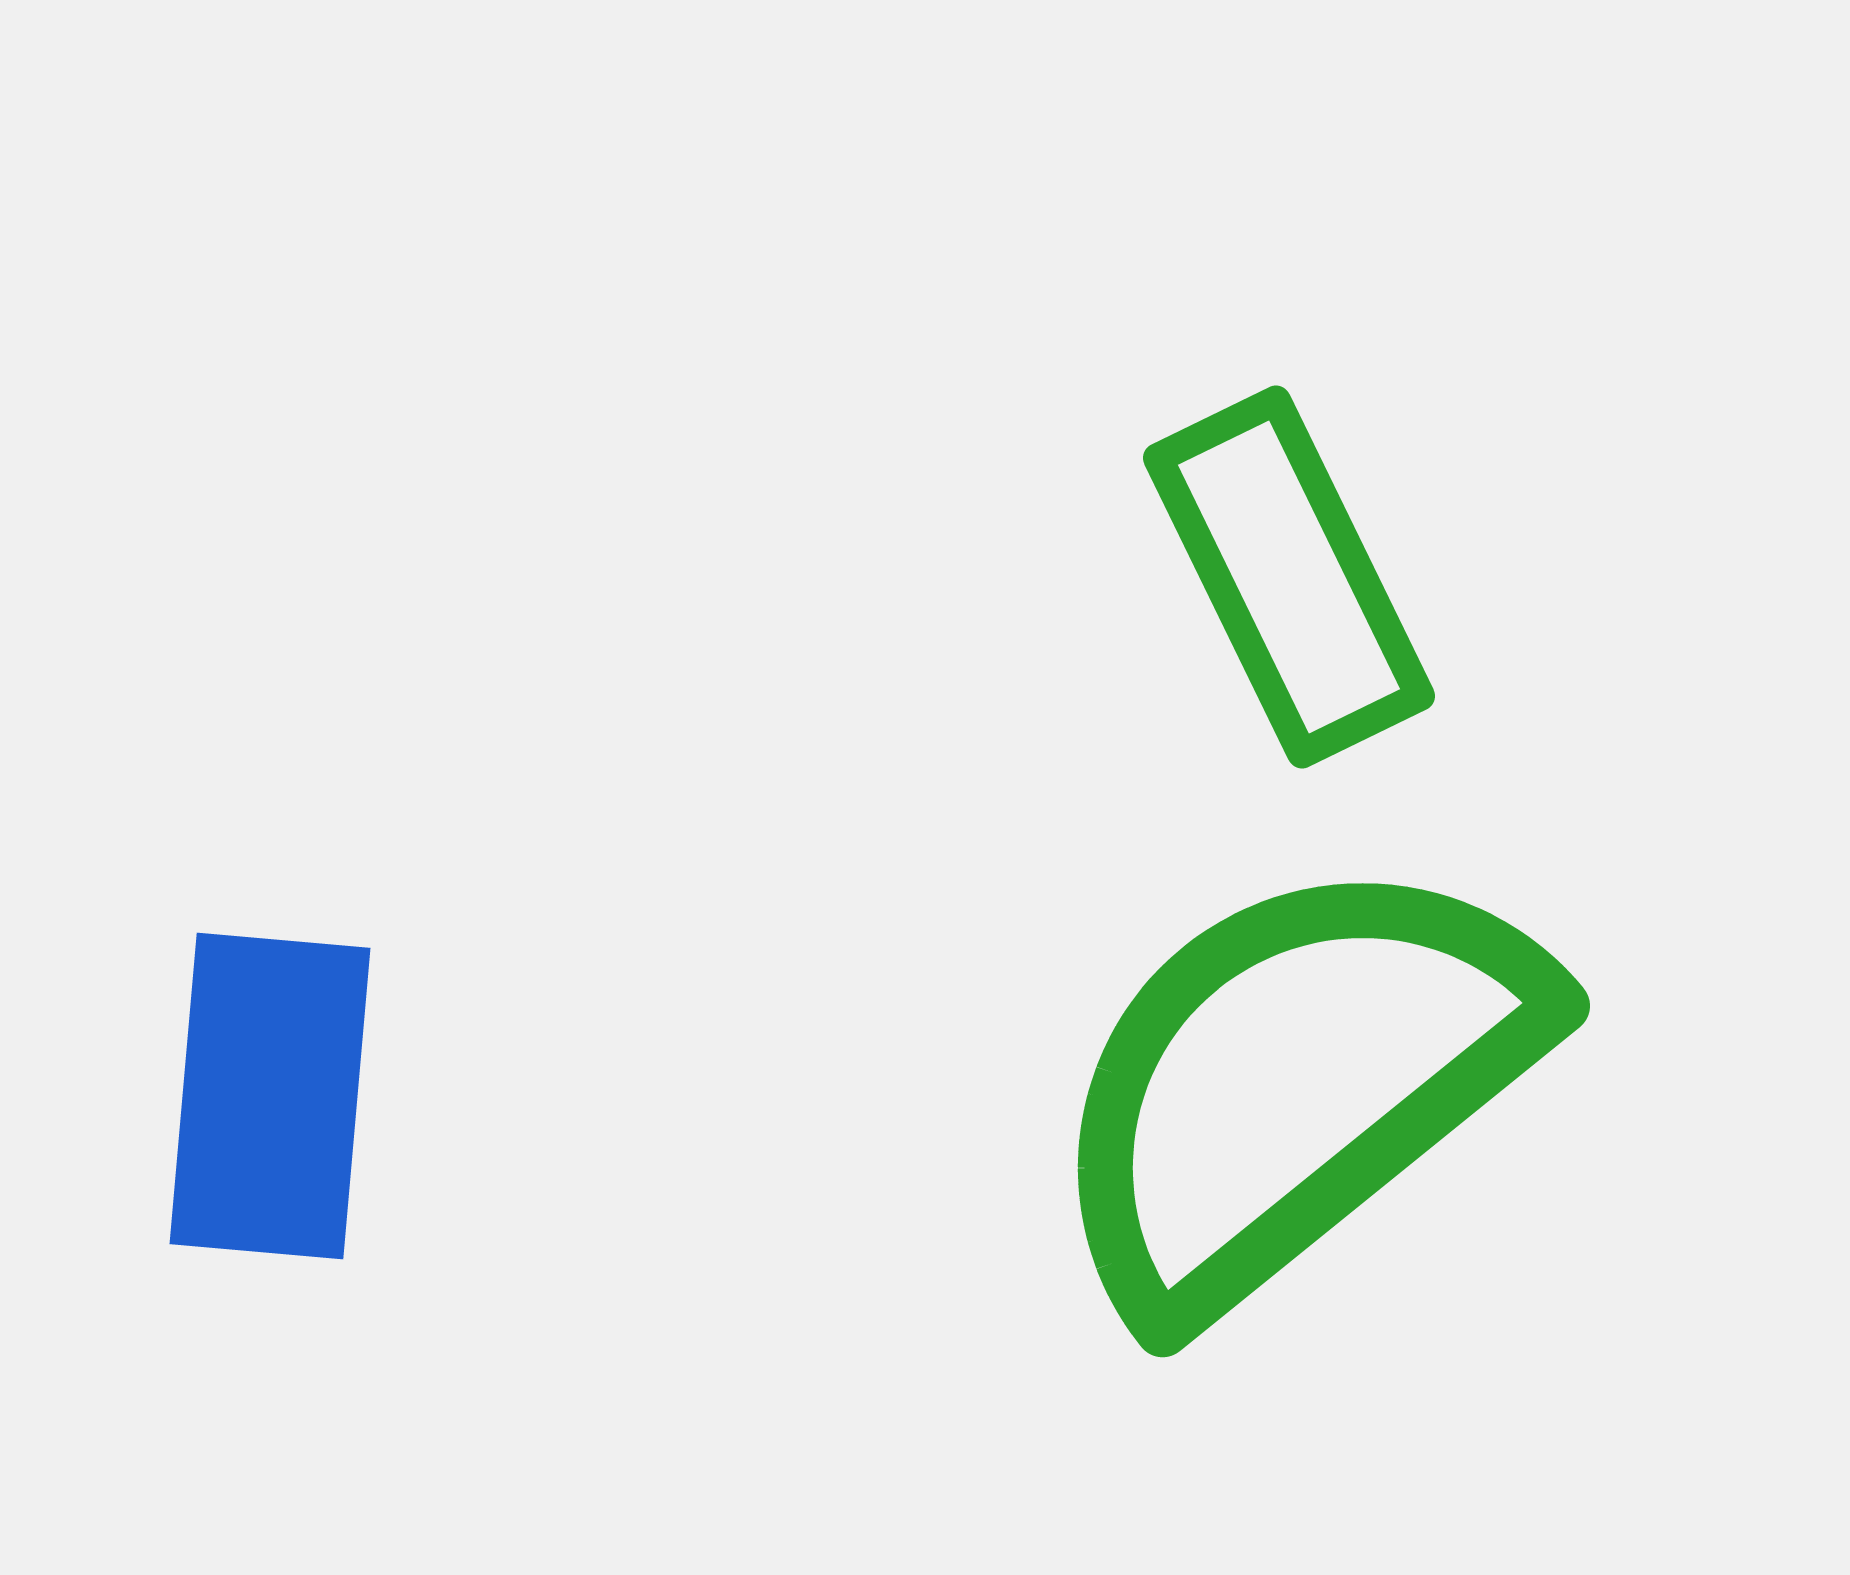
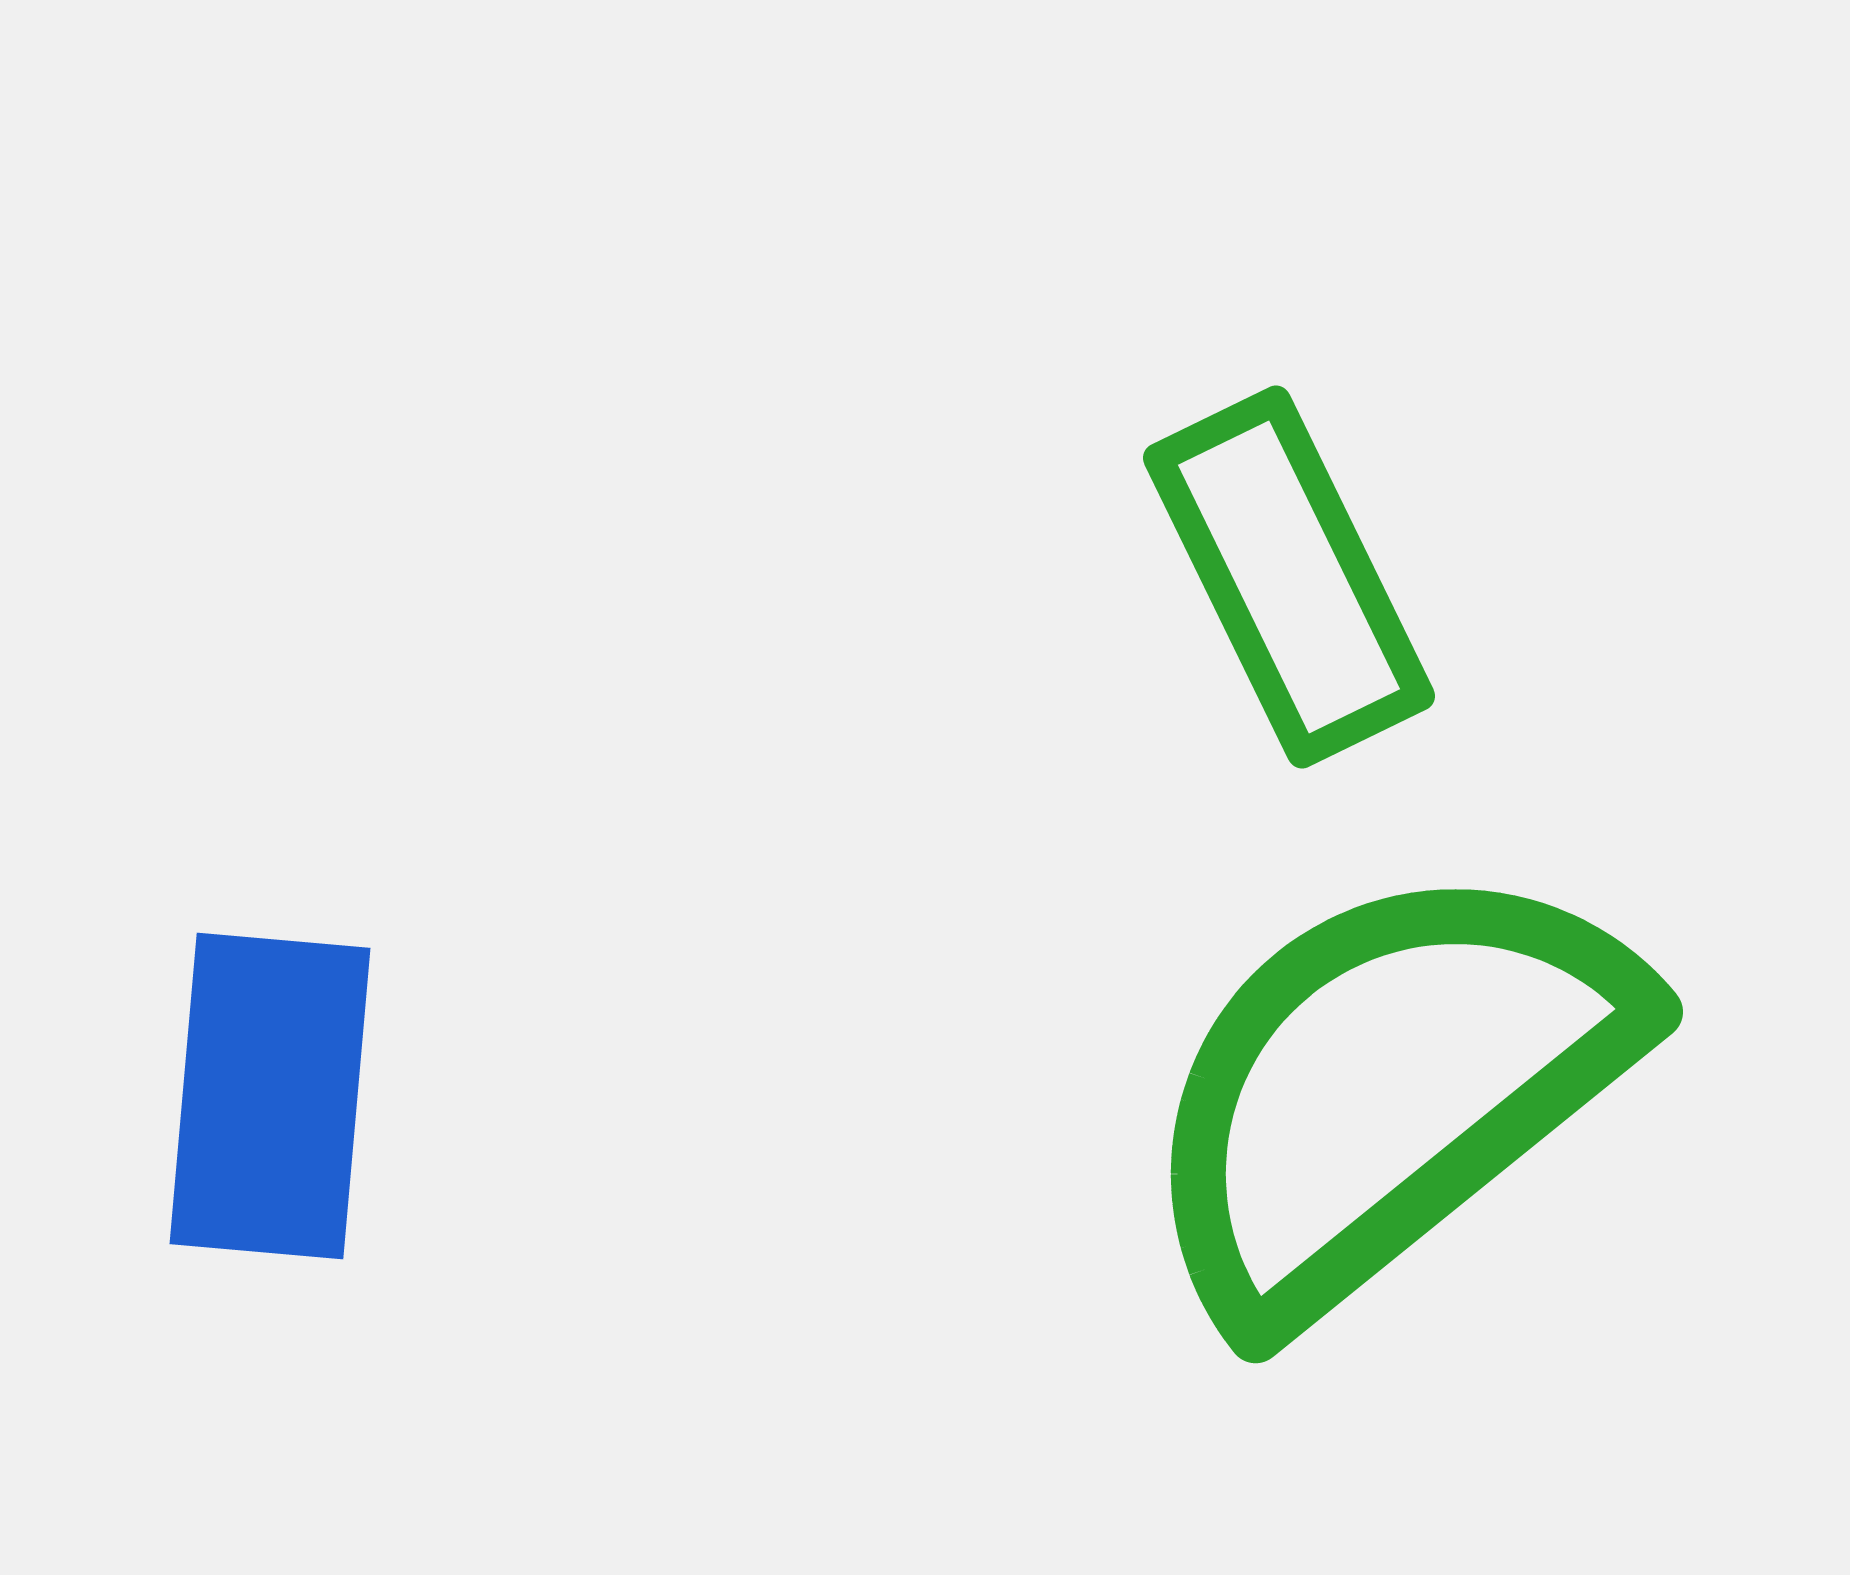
green semicircle: moved 93 px right, 6 px down
